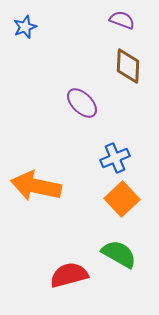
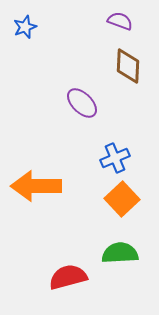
purple semicircle: moved 2 px left, 1 px down
orange arrow: rotated 12 degrees counterclockwise
green semicircle: moved 1 px right, 1 px up; rotated 33 degrees counterclockwise
red semicircle: moved 1 px left, 2 px down
